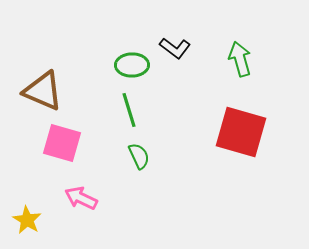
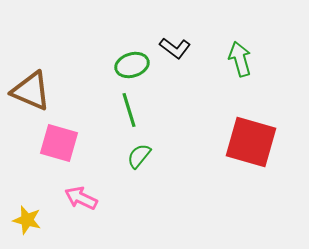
green ellipse: rotated 16 degrees counterclockwise
brown triangle: moved 12 px left
red square: moved 10 px right, 10 px down
pink square: moved 3 px left
green semicircle: rotated 116 degrees counterclockwise
yellow star: rotated 16 degrees counterclockwise
